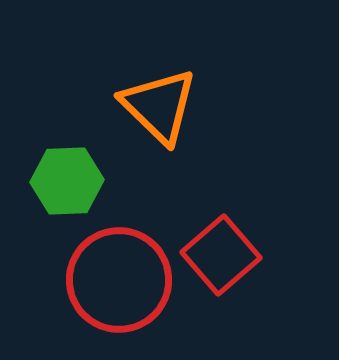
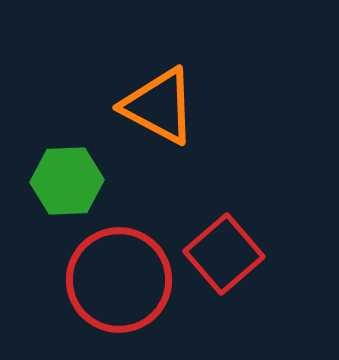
orange triangle: rotated 16 degrees counterclockwise
red square: moved 3 px right, 1 px up
